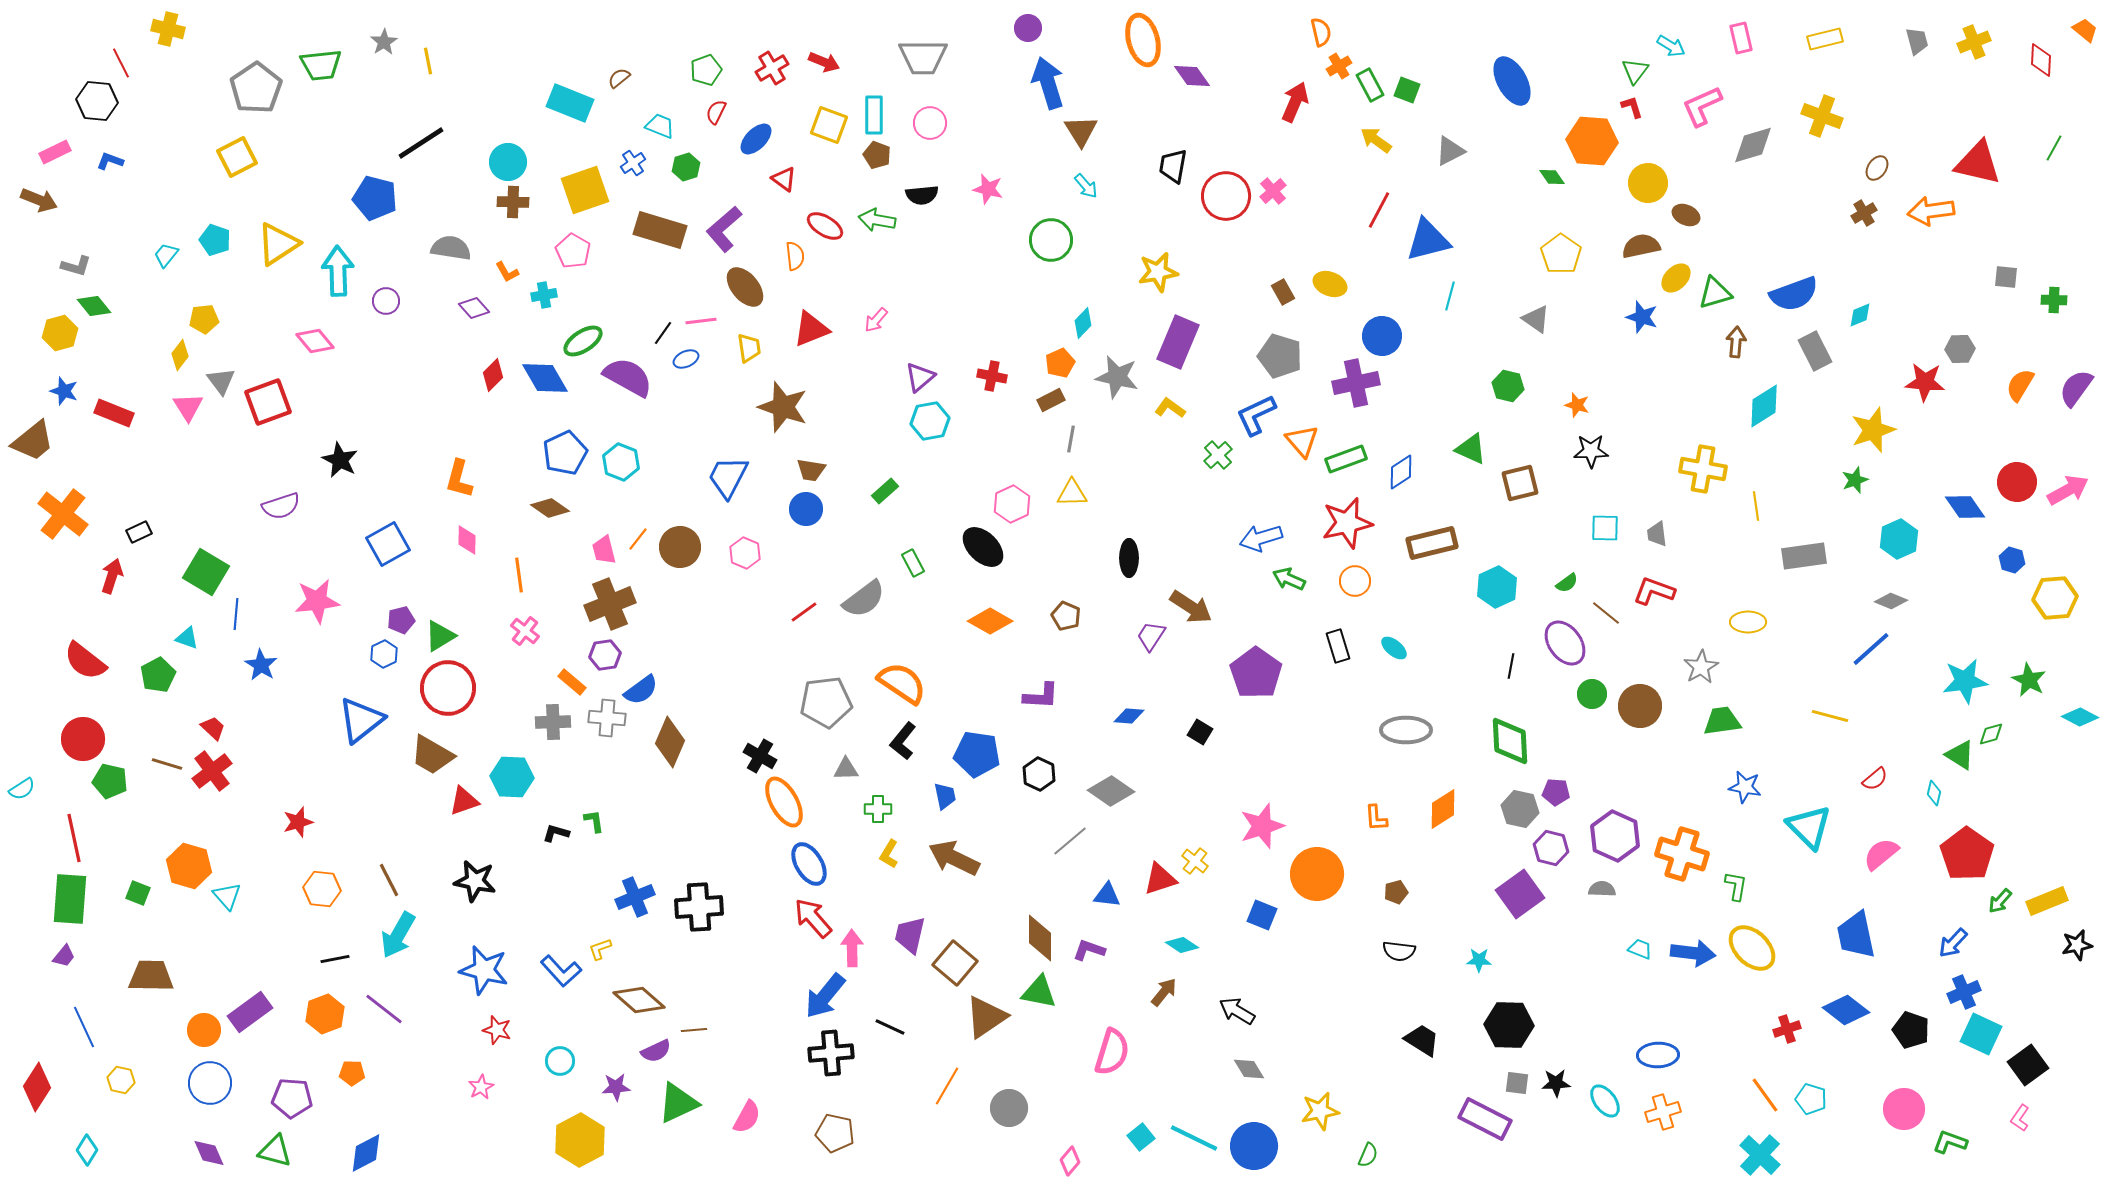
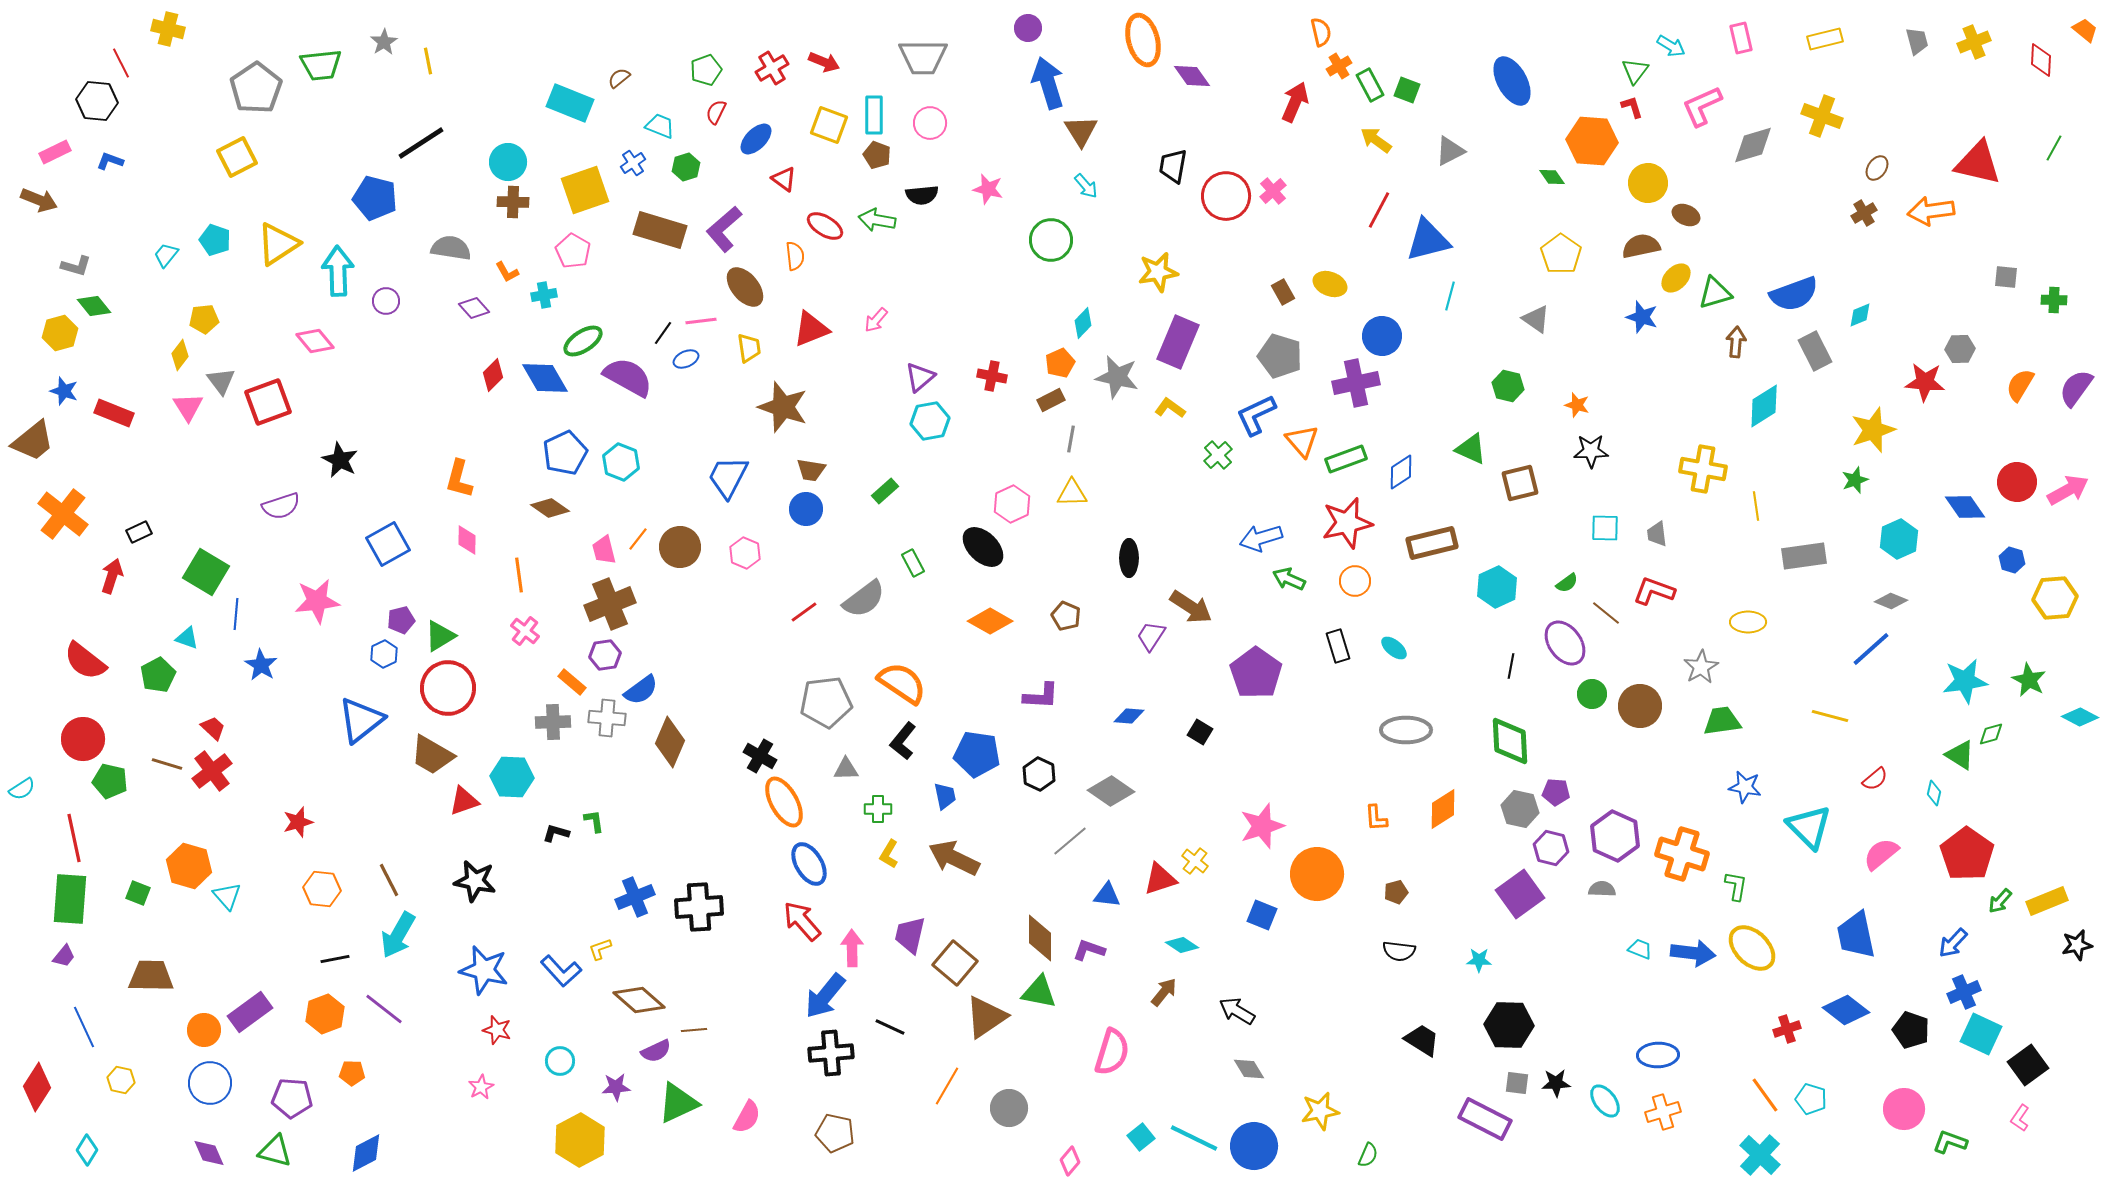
red arrow at (813, 918): moved 11 px left, 3 px down
